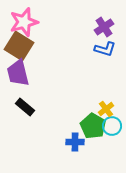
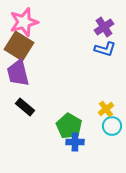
green pentagon: moved 24 px left
